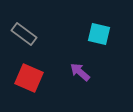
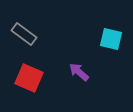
cyan square: moved 12 px right, 5 px down
purple arrow: moved 1 px left
